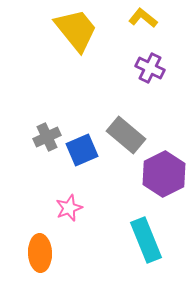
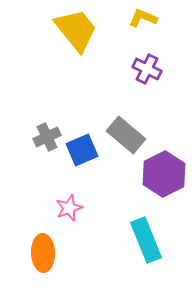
yellow L-shape: rotated 16 degrees counterclockwise
purple cross: moved 3 px left, 1 px down
orange ellipse: moved 3 px right
